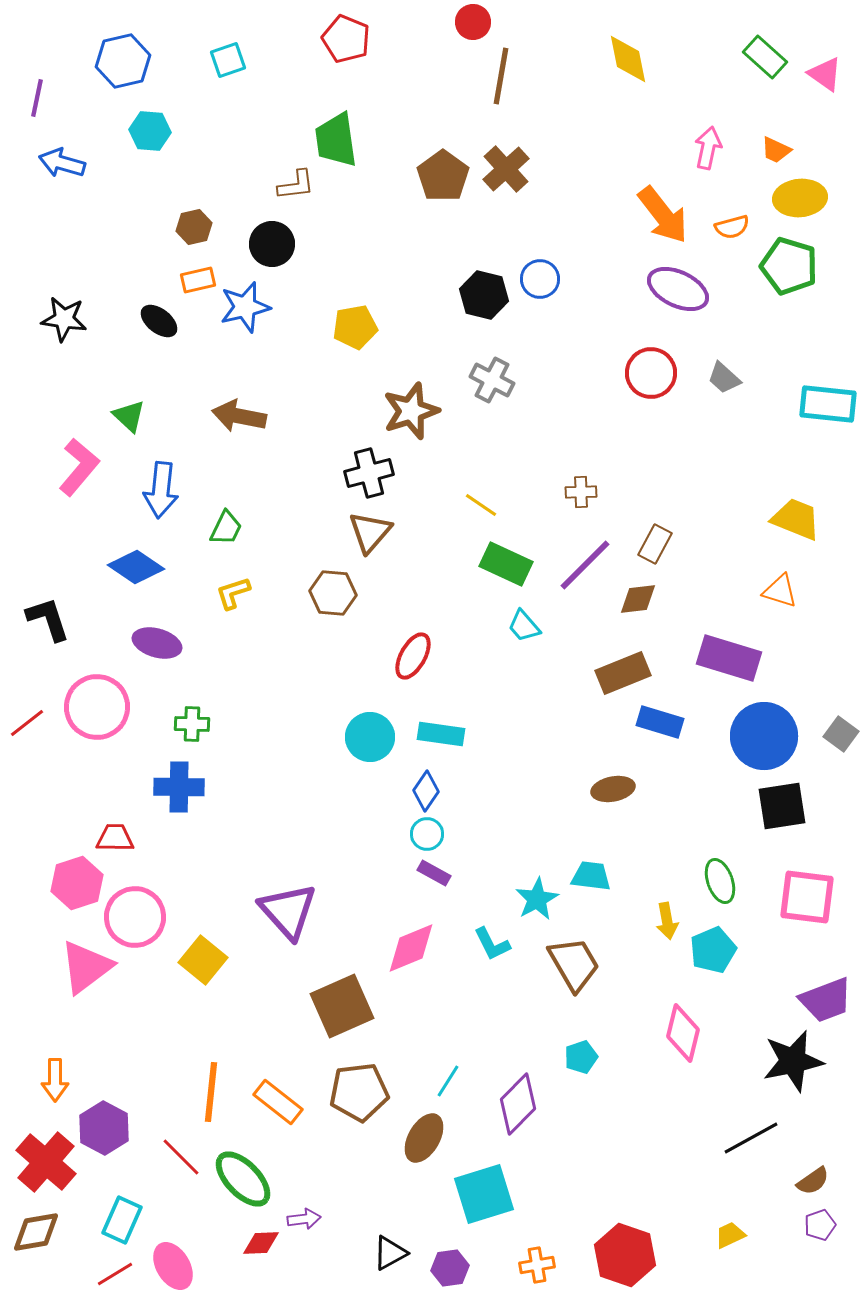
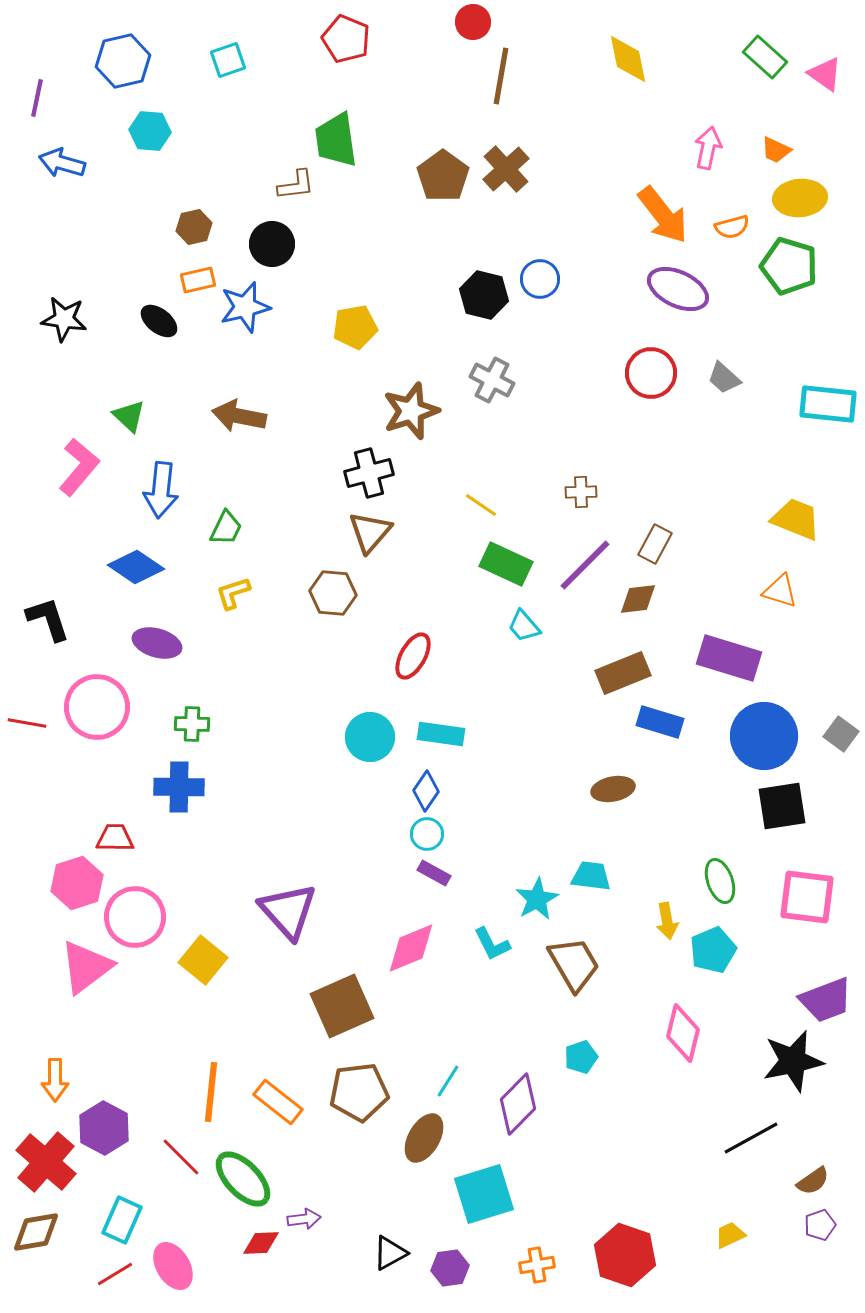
red line at (27, 723): rotated 48 degrees clockwise
